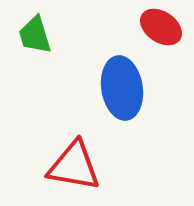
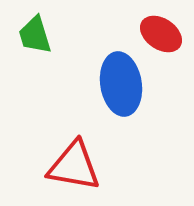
red ellipse: moved 7 px down
blue ellipse: moved 1 px left, 4 px up
